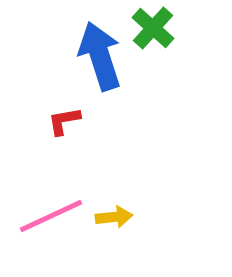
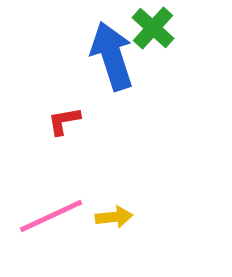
blue arrow: moved 12 px right
